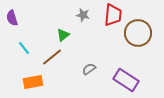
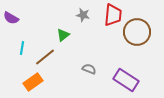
purple semicircle: moved 1 px left; rotated 42 degrees counterclockwise
brown circle: moved 1 px left, 1 px up
cyan line: moved 2 px left; rotated 48 degrees clockwise
brown line: moved 7 px left
gray semicircle: rotated 56 degrees clockwise
orange rectangle: rotated 24 degrees counterclockwise
